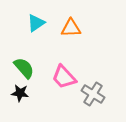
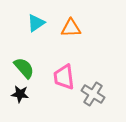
pink trapezoid: rotated 36 degrees clockwise
black star: moved 1 px down
